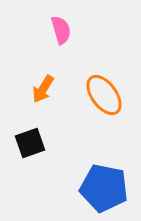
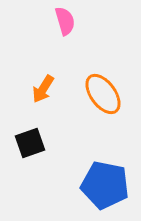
pink semicircle: moved 4 px right, 9 px up
orange ellipse: moved 1 px left, 1 px up
blue pentagon: moved 1 px right, 3 px up
